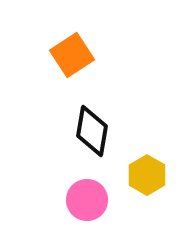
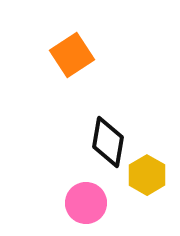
black diamond: moved 16 px right, 11 px down
pink circle: moved 1 px left, 3 px down
